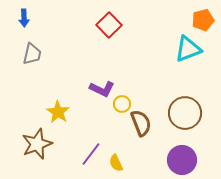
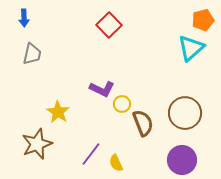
cyan triangle: moved 3 px right, 1 px up; rotated 20 degrees counterclockwise
brown semicircle: moved 2 px right
